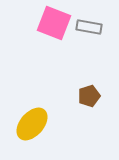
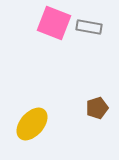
brown pentagon: moved 8 px right, 12 px down
